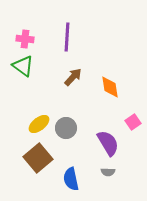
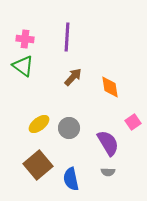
gray circle: moved 3 px right
brown square: moved 7 px down
